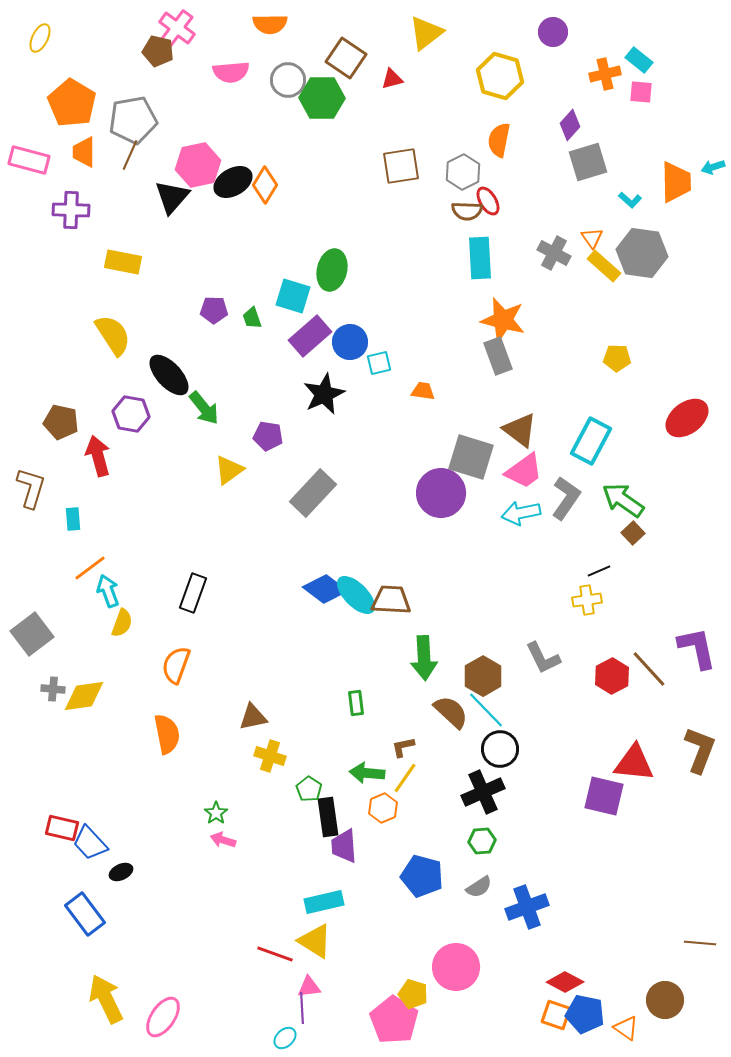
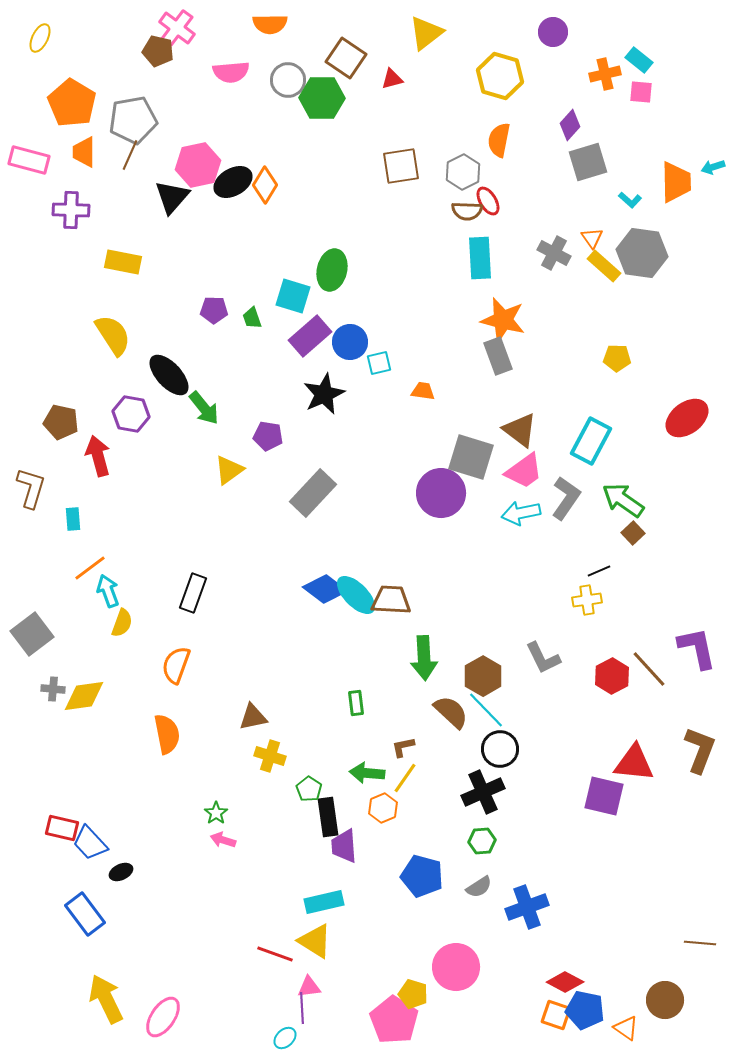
blue pentagon at (585, 1014): moved 4 px up
